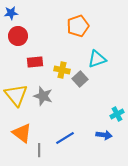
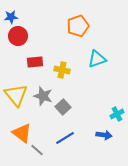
blue star: moved 4 px down
gray square: moved 17 px left, 28 px down
gray line: moved 2 px left; rotated 48 degrees counterclockwise
